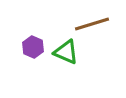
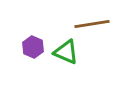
brown line: rotated 8 degrees clockwise
